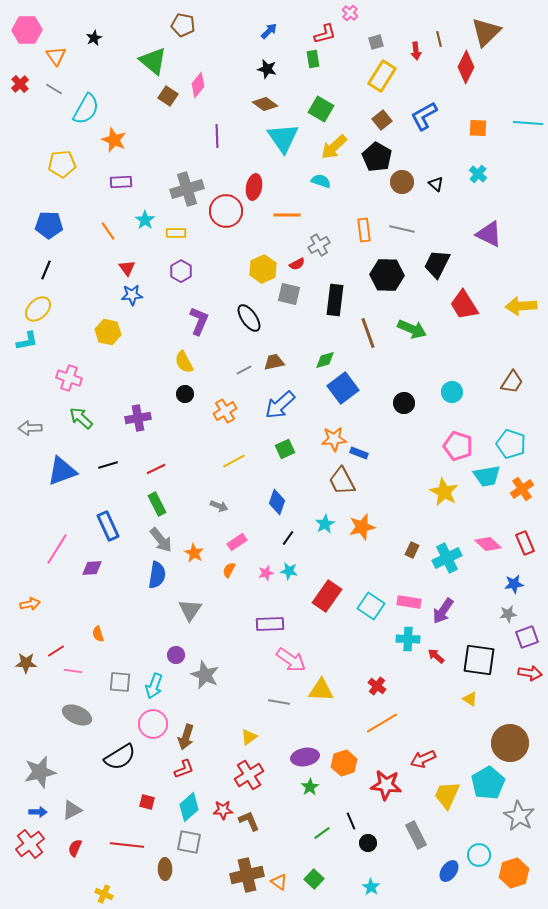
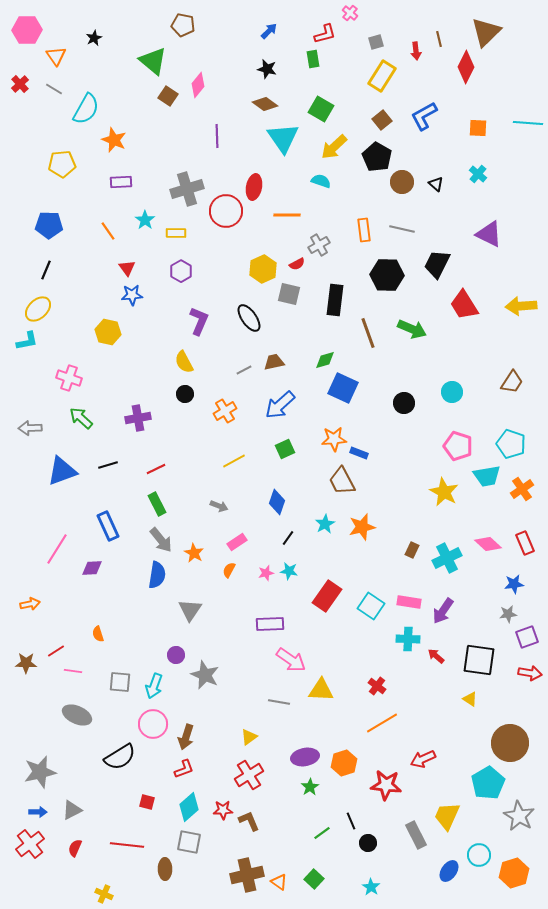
blue square at (343, 388): rotated 28 degrees counterclockwise
yellow trapezoid at (447, 795): moved 21 px down
